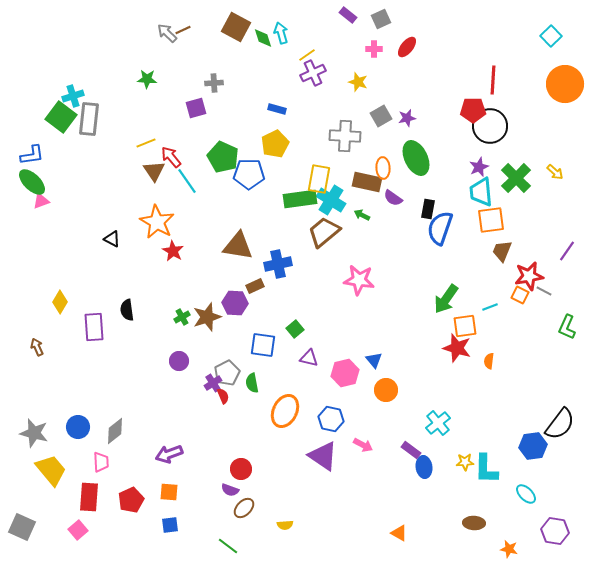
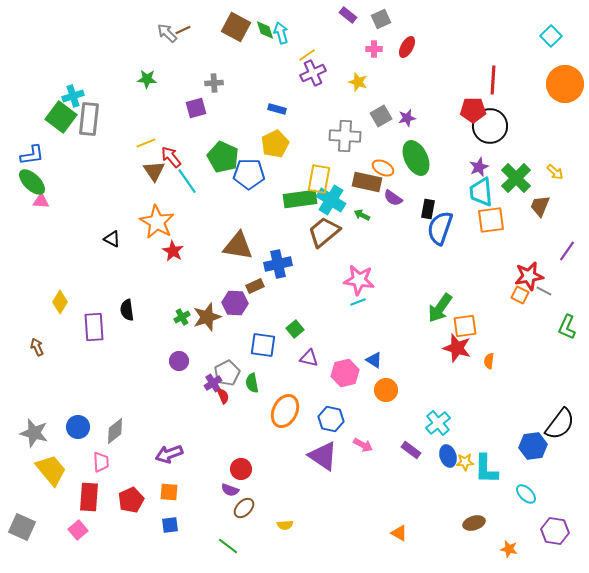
green diamond at (263, 38): moved 2 px right, 8 px up
red ellipse at (407, 47): rotated 10 degrees counterclockwise
orange ellipse at (383, 168): rotated 60 degrees counterclockwise
pink triangle at (41, 201): rotated 24 degrees clockwise
brown trapezoid at (502, 251): moved 38 px right, 45 px up
green arrow at (446, 299): moved 6 px left, 9 px down
cyan line at (490, 307): moved 132 px left, 5 px up
blue triangle at (374, 360): rotated 18 degrees counterclockwise
blue ellipse at (424, 467): moved 24 px right, 11 px up; rotated 10 degrees counterclockwise
brown ellipse at (474, 523): rotated 20 degrees counterclockwise
